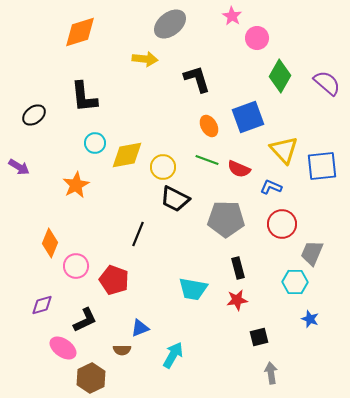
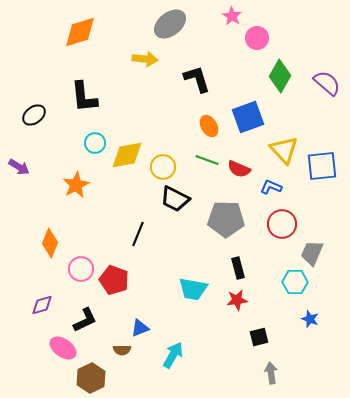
pink circle at (76, 266): moved 5 px right, 3 px down
